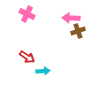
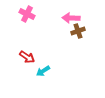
cyan arrow: rotated 152 degrees clockwise
